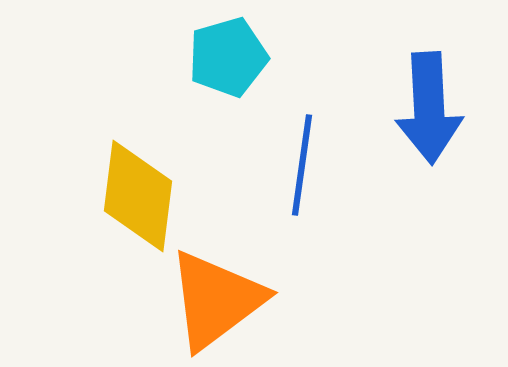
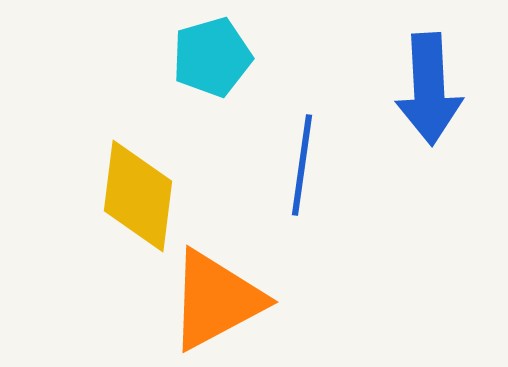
cyan pentagon: moved 16 px left
blue arrow: moved 19 px up
orange triangle: rotated 9 degrees clockwise
